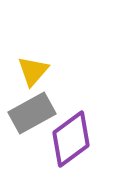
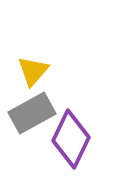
purple diamond: rotated 28 degrees counterclockwise
